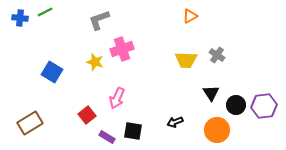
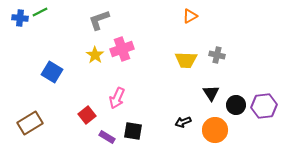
green line: moved 5 px left
gray cross: rotated 21 degrees counterclockwise
yellow star: moved 7 px up; rotated 18 degrees clockwise
black arrow: moved 8 px right
orange circle: moved 2 px left
